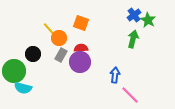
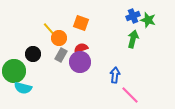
blue cross: moved 1 px left, 1 px down; rotated 16 degrees clockwise
green star: rotated 14 degrees counterclockwise
red semicircle: rotated 16 degrees counterclockwise
